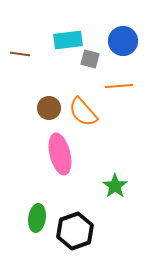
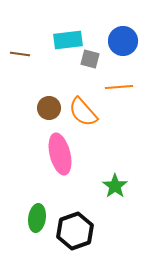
orange line: moved 1 px down
